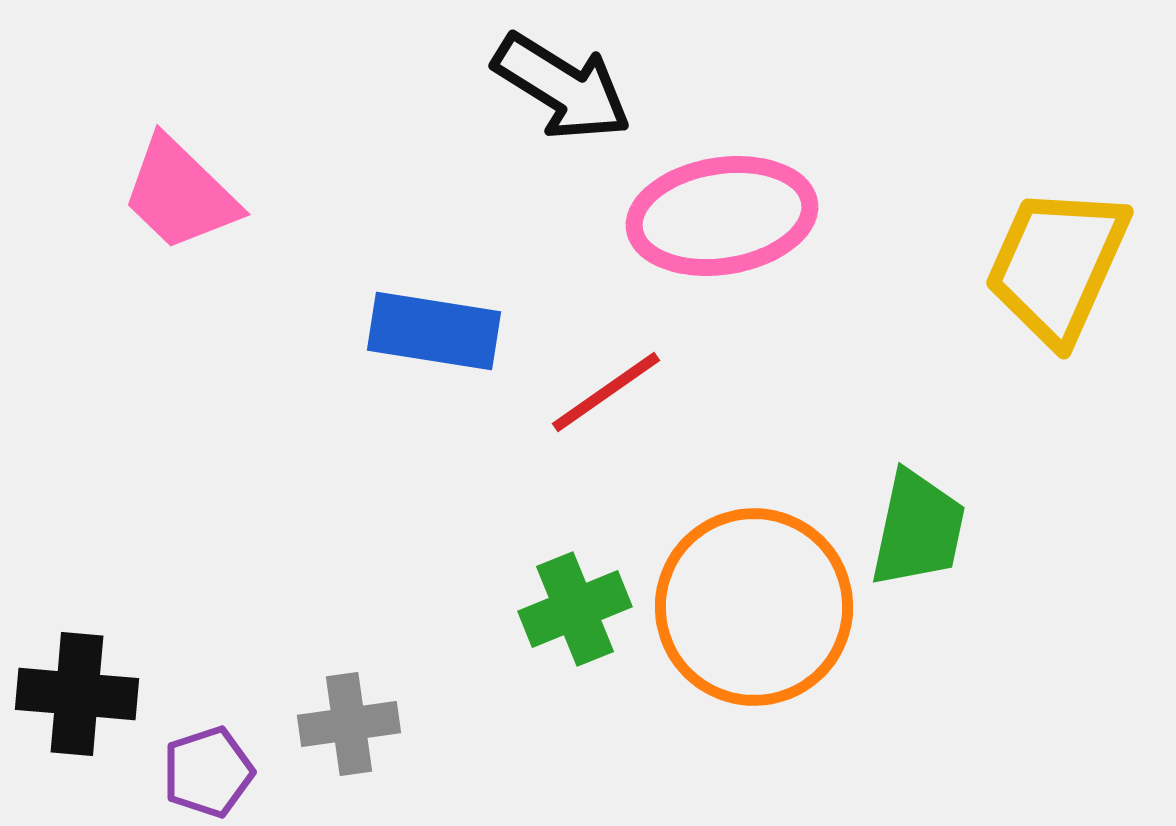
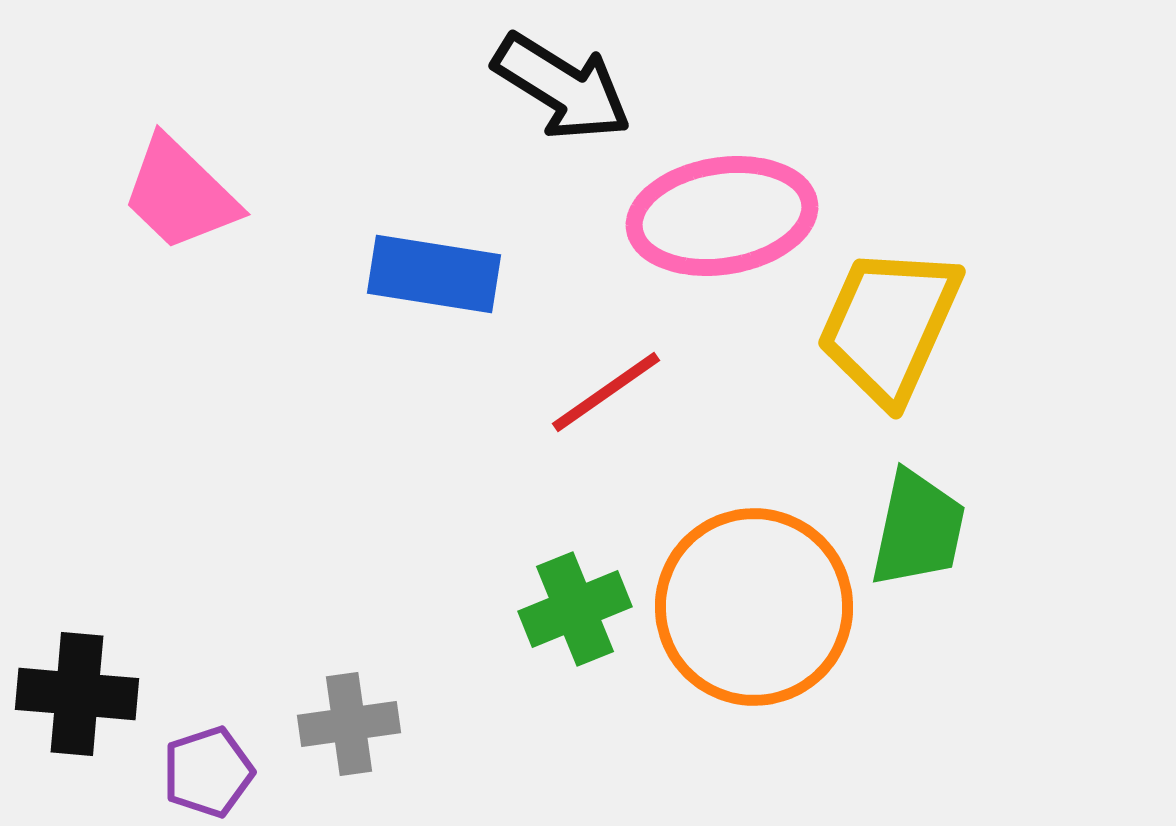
yellow trapezoid: moved 168 px left, 60 px down
blue rectangle: moved 57 px up
